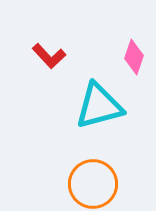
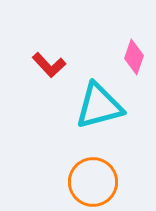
red L-shape: moved 9 px down
orange circle: moved 2 px up
